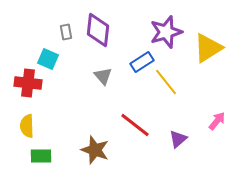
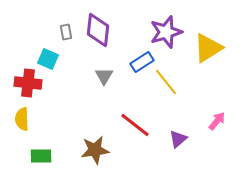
gray triangle: moved 1 px right; rotated 12 degrees clockwise
yellow semicircle: moved 5 px left, 7 px up
brown star: rotated 28 degrees counterclockwise
